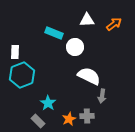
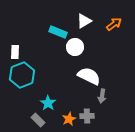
white triangle: moved 3 px left, 1 px down; rotated 28 degrees counterclockwise
cyan rectangle: moved 4 px right, 1 px up
gray rectangle: moved 1 px up
